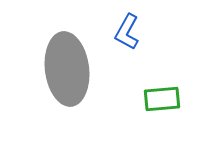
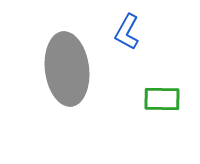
green rectangle: rotated 6 degrees clockwise
